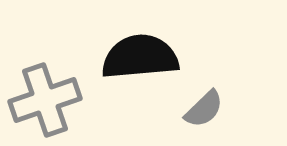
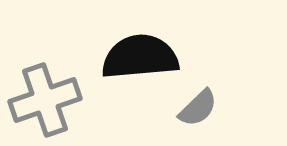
gray semicircle: moved 6 px left, 1 px up
